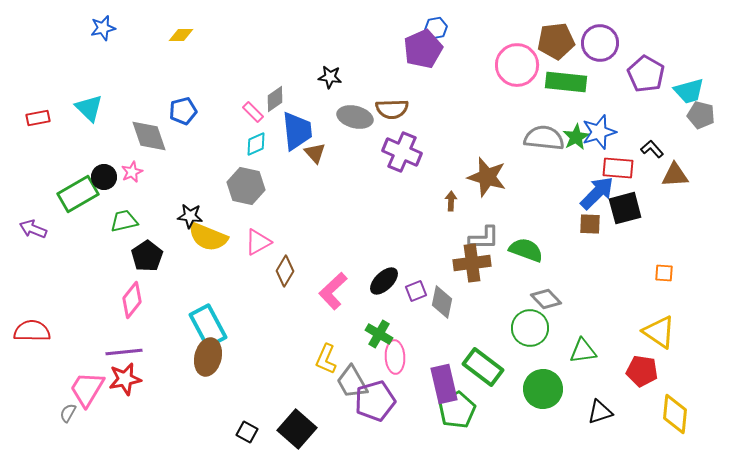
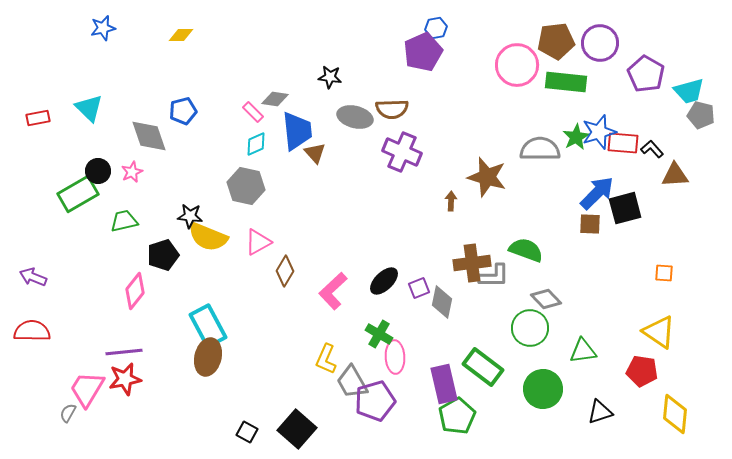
purple pentagon at (423, 49): moved 3 px down
gray diamond at (275, 99): rotated 44 degrees clockwise
gray semicircle at (544, 138): moved 4 px left, 11 px down; rotated 6 degrees counterclockwise
red rectangle at (618, 168): moved 5 px right, 25 px up
black circle at (104, 177): moved 6 px left, 6 px up
purple arrow at (33, 229): moved 48 px down
gray L-shape at (484, 238): moved 10 px right, 38 px down
black pentagon at (147, 256): moved 16 px right, 1 px up; rotated 16 degrees clockwise
purple square at (416, 291): moved 3 px right, 3 px up
pink diamond at (132, 300): moved 3 px right, 9 px up
green pentagon at (457, 410): moved 6 px down
